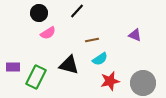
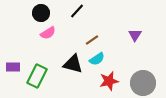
black circle: moved 2 px right
purple triangle: rotated 40 degrees clockwise
brown line: rotated 24 degrees counterclockwise
cyan semicircle: moved 3 px left
black triangle: moved 4 px right, 1 px up
green rectangle: moved 1 px right, 1 px up
red star: moved 1 px left
